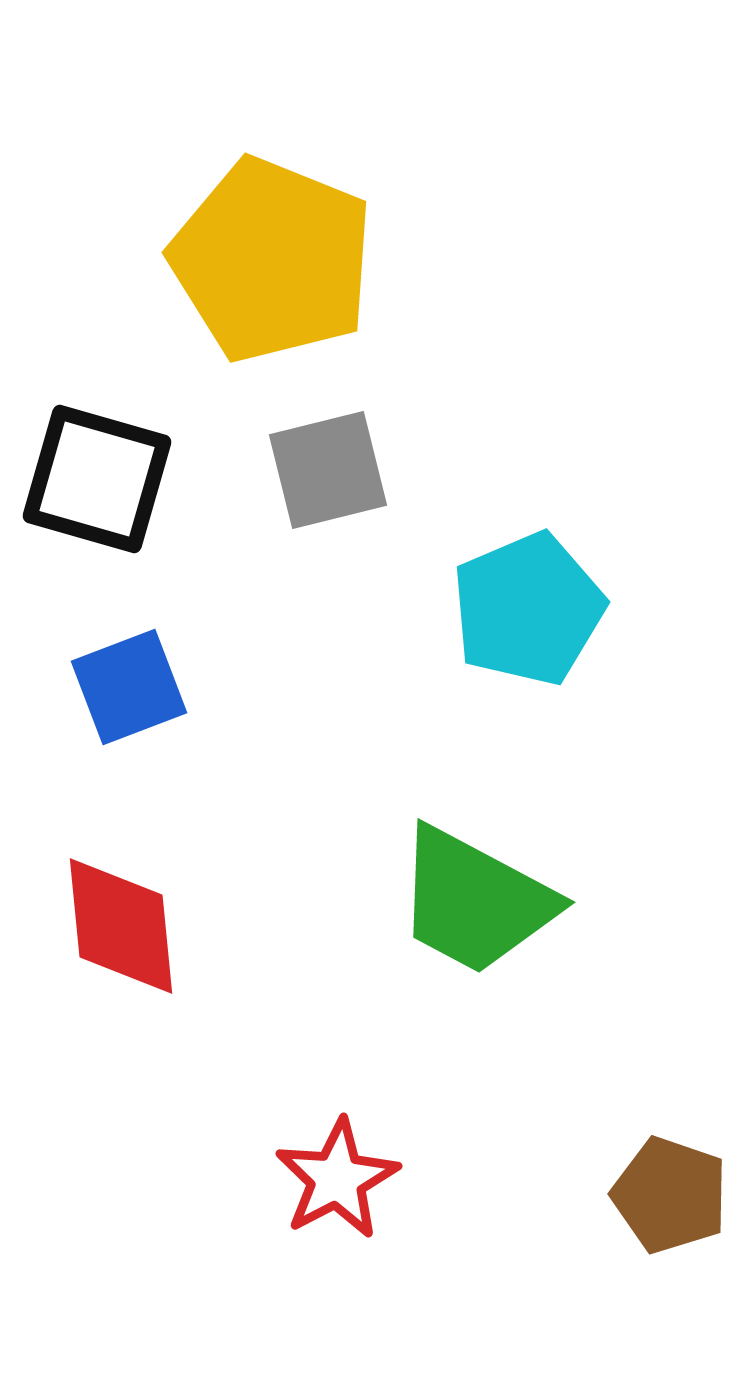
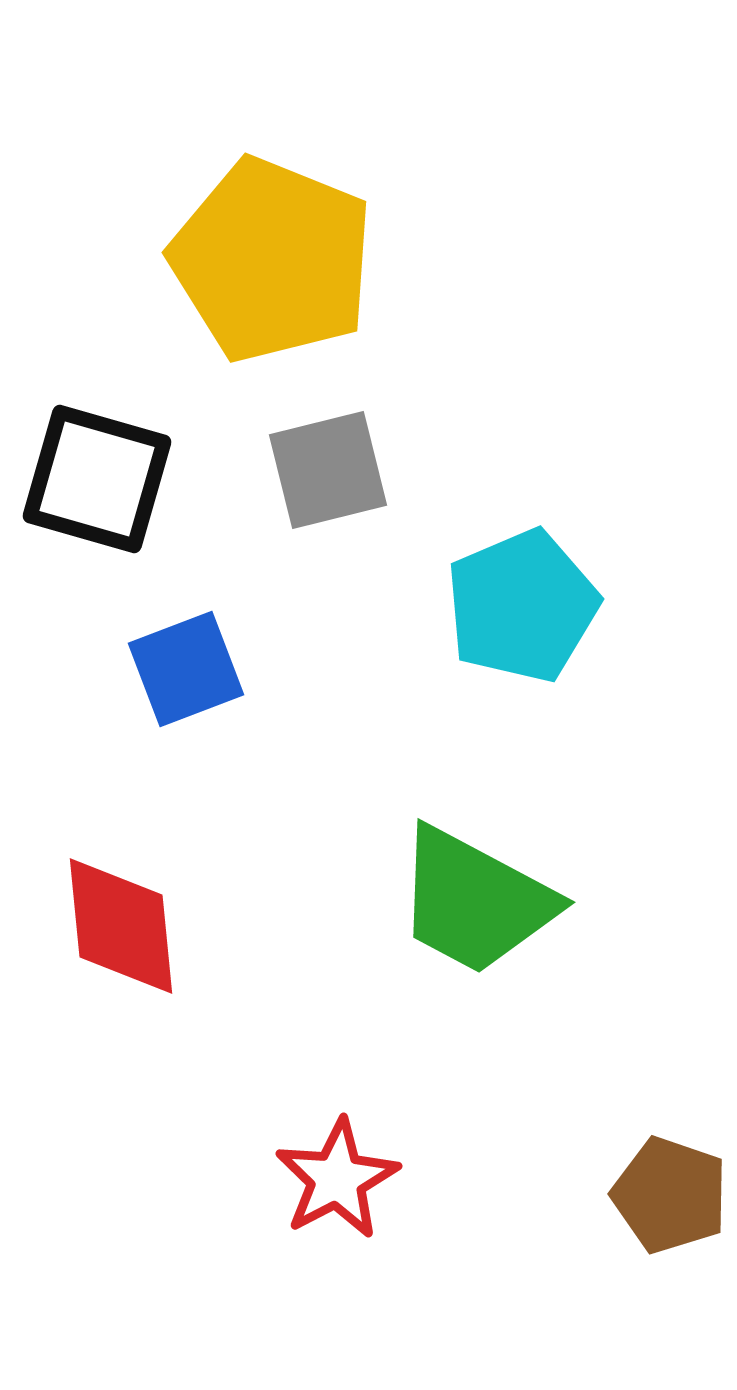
cyan pentagon: moved 6 px left, 3 px up
blue square: moved 57 px right, 18 px up
